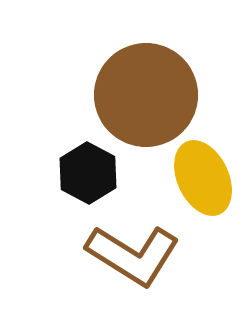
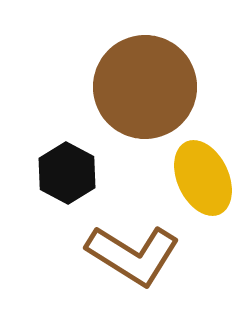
brown circle: moved 1 px left, 8 px up
black hexagon: moved 21 px left
